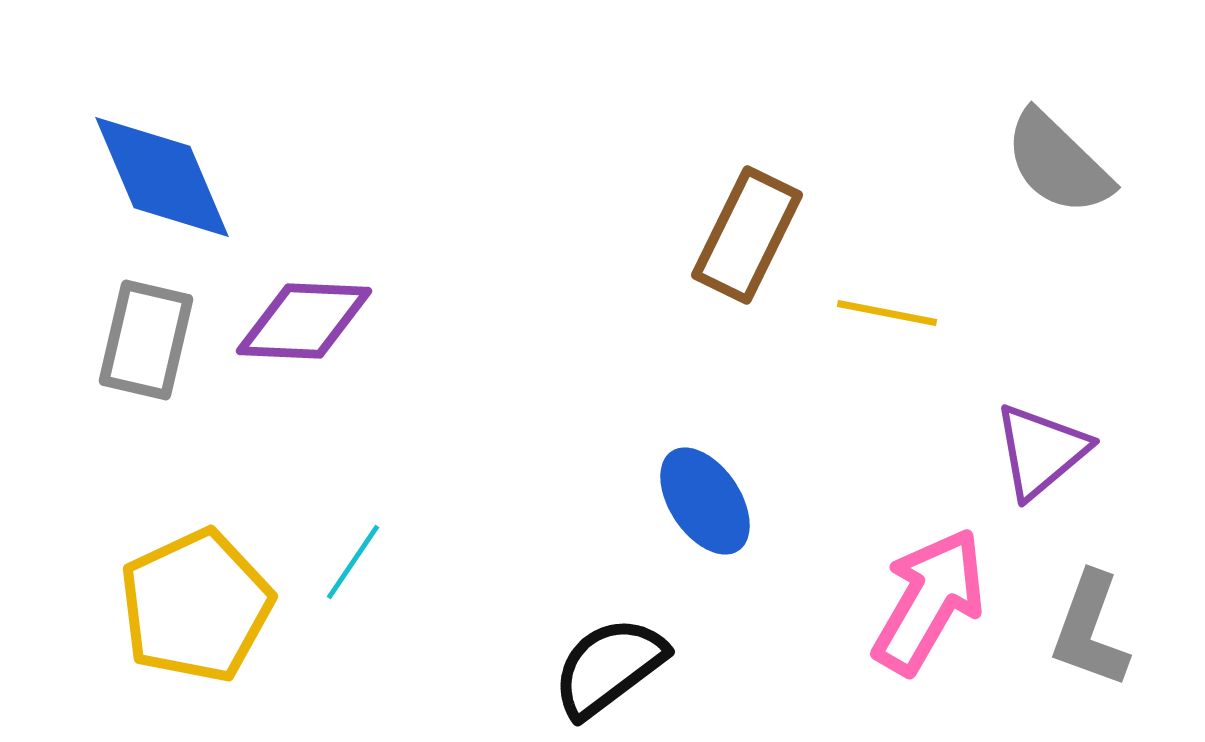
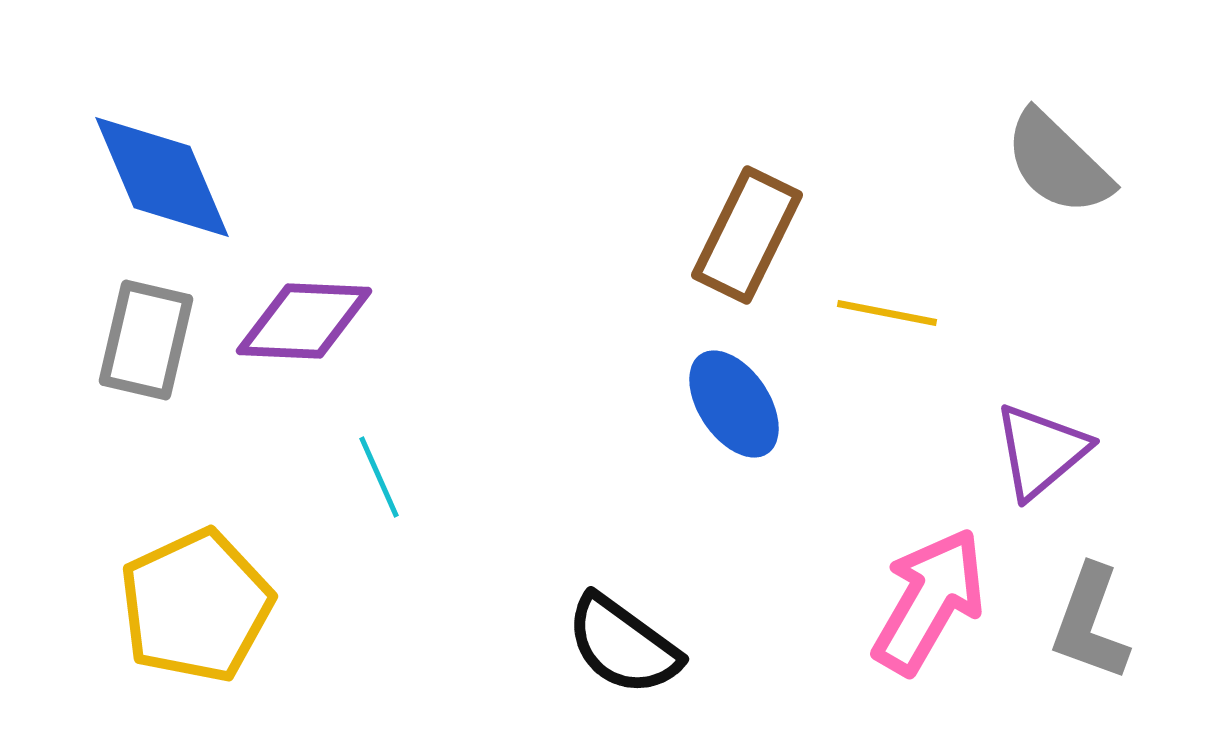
blue ellipse: moved 29 px right, 97 px up
cyan line: moved 26 px right, 85 px up; rotated 58 degrees counterclockwise
gray L-shape: moved 7 px up
black semicircle: moved 14 px right, 22 px up; rotated 107 degrees counterclockwise
